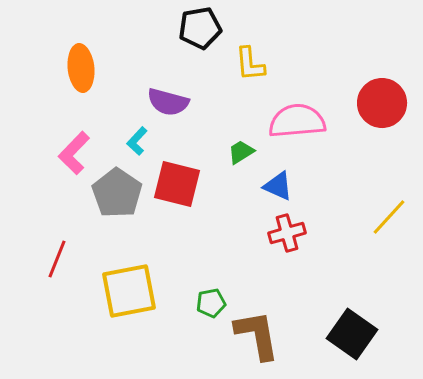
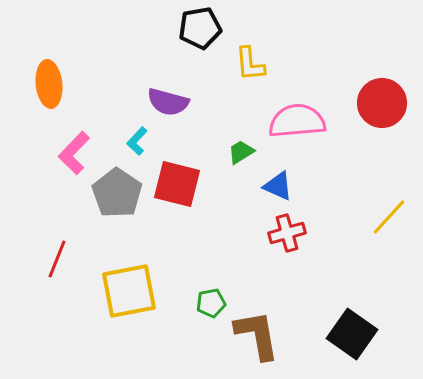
orange ellipse: moved 32 px left, 16 px down
